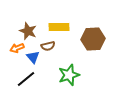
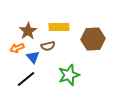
brown star: rotated 18 degrees clockwise
